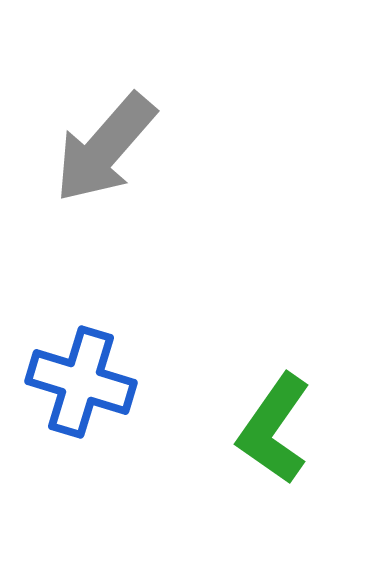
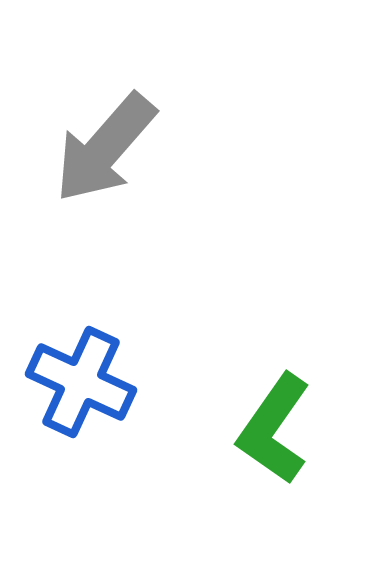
blue cross: rotated 8 degrees clockwise
